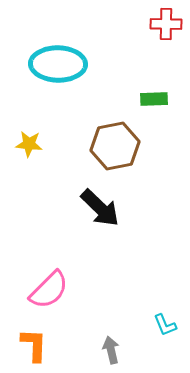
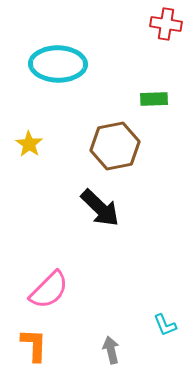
red cross: rotated 8 degrees clockwise
yellow star: rotated 28 degrees clockwise
